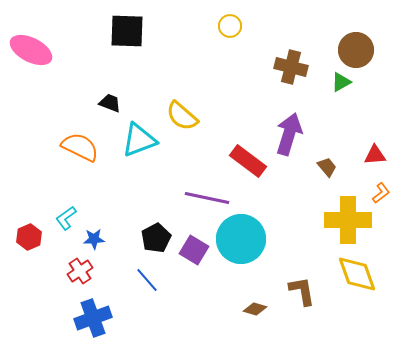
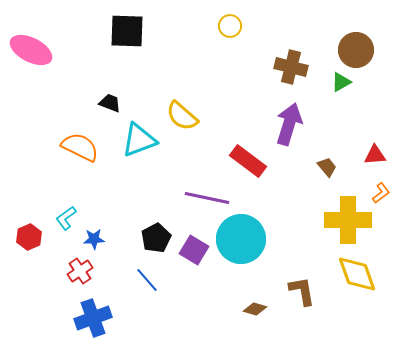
purple arrow: moved 10 px up
